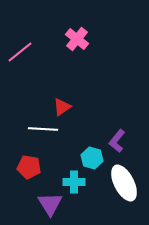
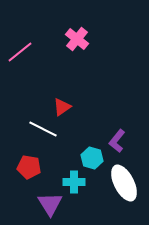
white line: rotated 24 degrees clockwise
